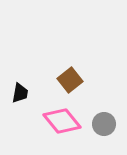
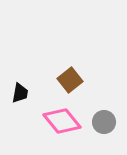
gray circle: moved 2 px up
